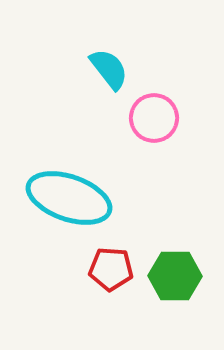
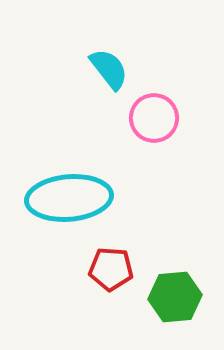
cyan ellipse: rotated 24 degrees counterclockwise
green hexagon: moved 21 px down; rotated 6 degrees counterclockwise
